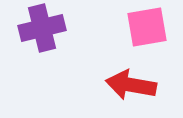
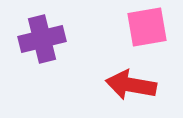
purple cross: moved 11 px down
